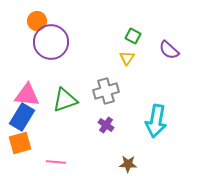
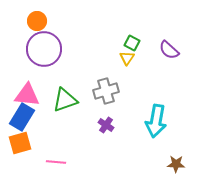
green square: moved 1 px left, 7 px down
purple circle: moved 7 px left, 7 px down
brown star: moved 48 px right
